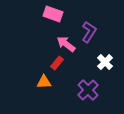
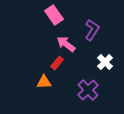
pink rectangle: moved 1 px right, 1 px down; rotated 36 degrees clockwise
purple L-shape: moved 3 px right, 2 px up
